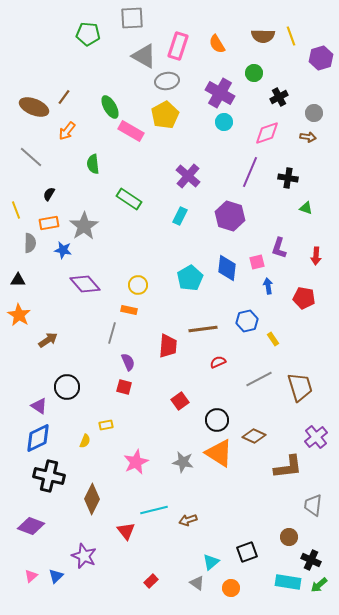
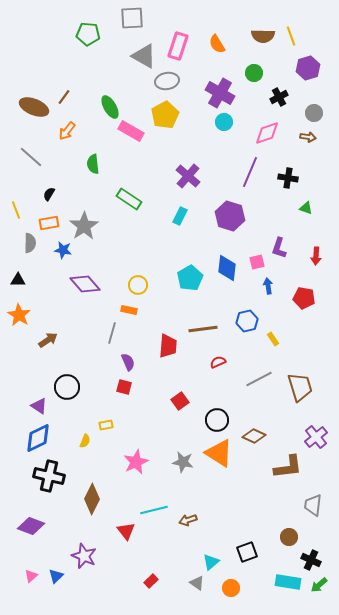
purple hexagon at (321, 58): moved 13 px left, 10 px down
